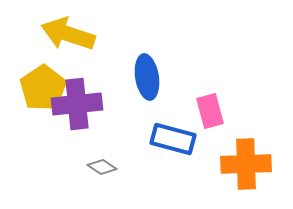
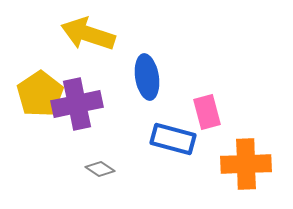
yellow arrow: moved 20 px right
yellow pentagon: moved 3 px left, 6 px down
purple cross: rotated 6 degrees counterclockwise
pink rectangle: moved 3 px left, 1 px down
gray diamond: moved 2 px left, 2 px down
